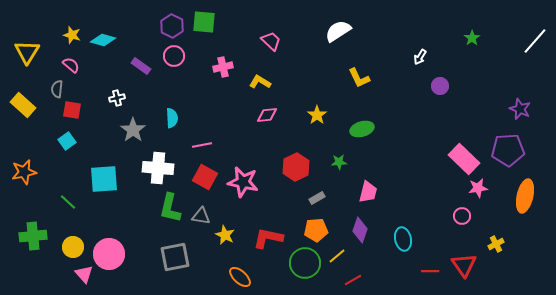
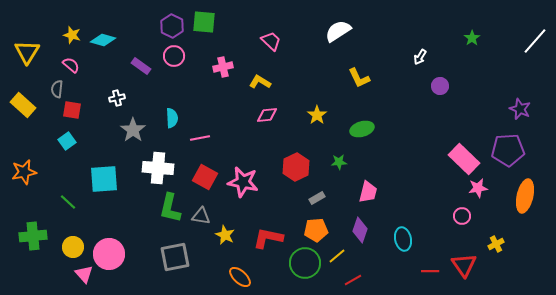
pink line at (202, 145): moved 2 px left, 7 px up
